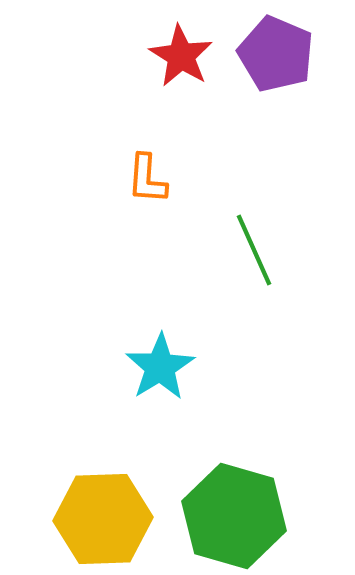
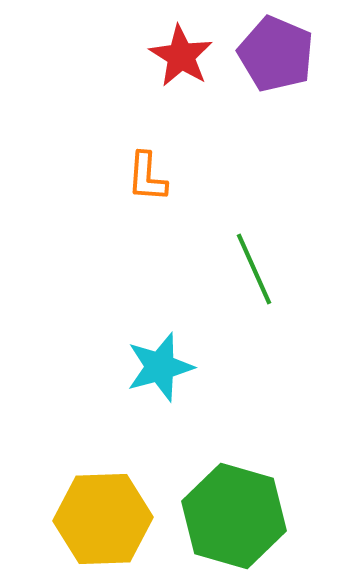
orange L-shape: moved 2 px up
green line: moved 19 px down
cyan star: rotated 16 degrees clockwise
